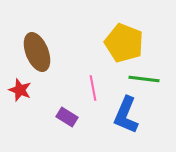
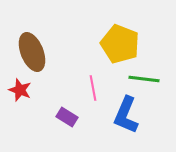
yellow pentagon: moved 4 px left, 1 px down
brown ellipse: moved 5 px left
